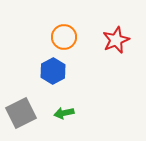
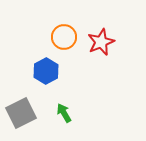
red star: moved 15 px left, 2 px down
blue hexagon: moved 7 px left
green arrow: rotated 72 degrees clockwise
